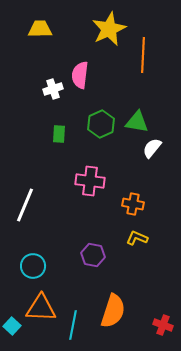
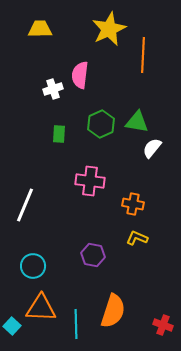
cyan line: moved 3 px right, 1 px up; rotated 12 degrees counterclockwise
